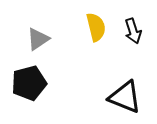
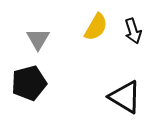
yellow semicircle: rotated 44 degrees clockwise
gray triangle: rotated 25 degrees counterclockwise
black triangle: rotated 9 degrees clockwise
